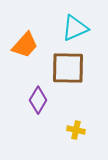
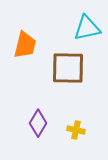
cyan triangle: moved 12 px right; rotated 12 degrees clockwise
orange trapezoid: rotated 28 degrees counterclockwise
purple diamond: moved 23 px down
